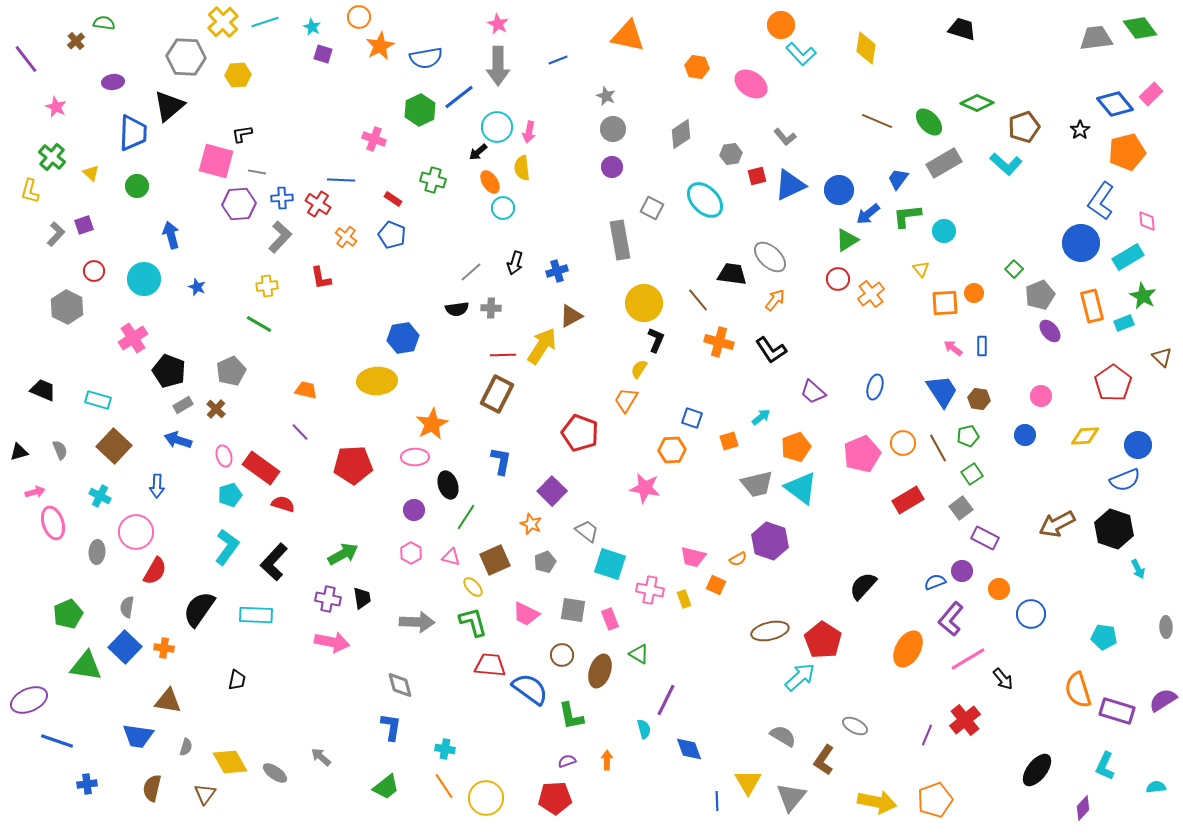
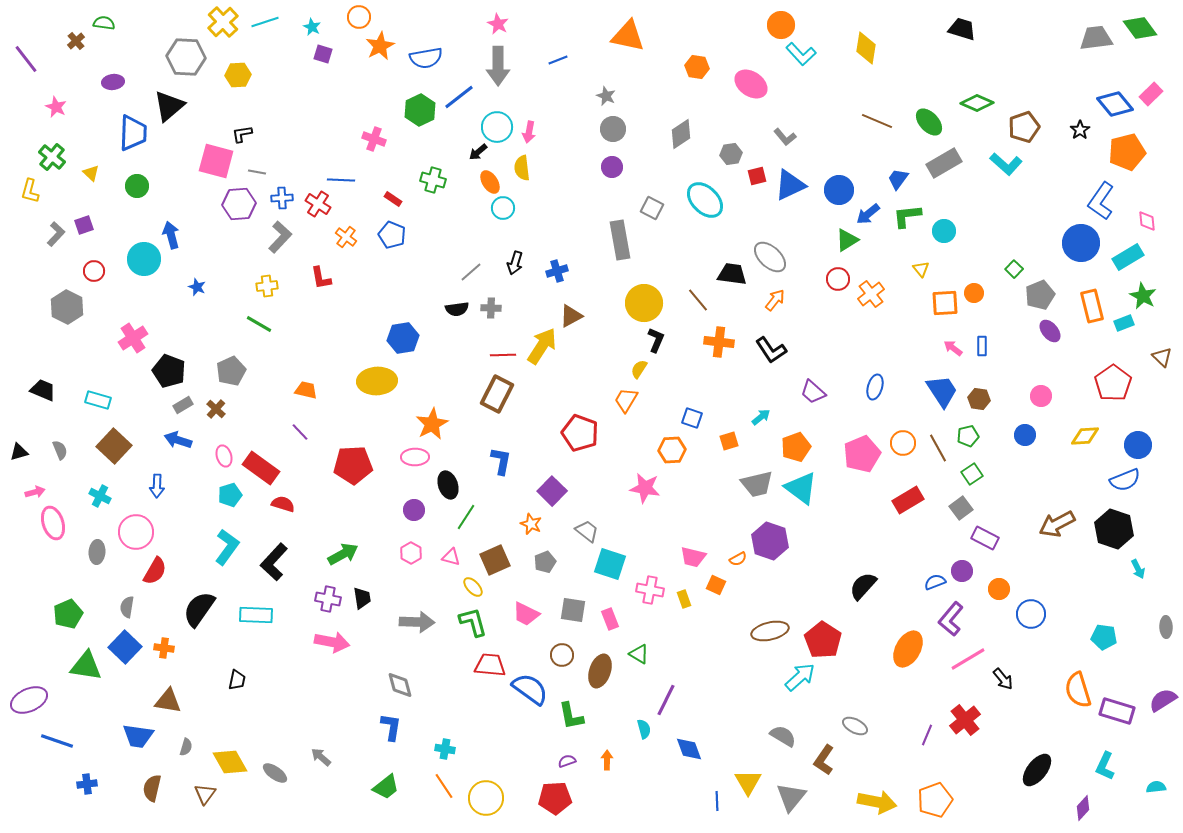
cyan circle at (144, 279): moved 20 px up
orange cross at (719, 342): rotated 8 degrees counterclockwise
